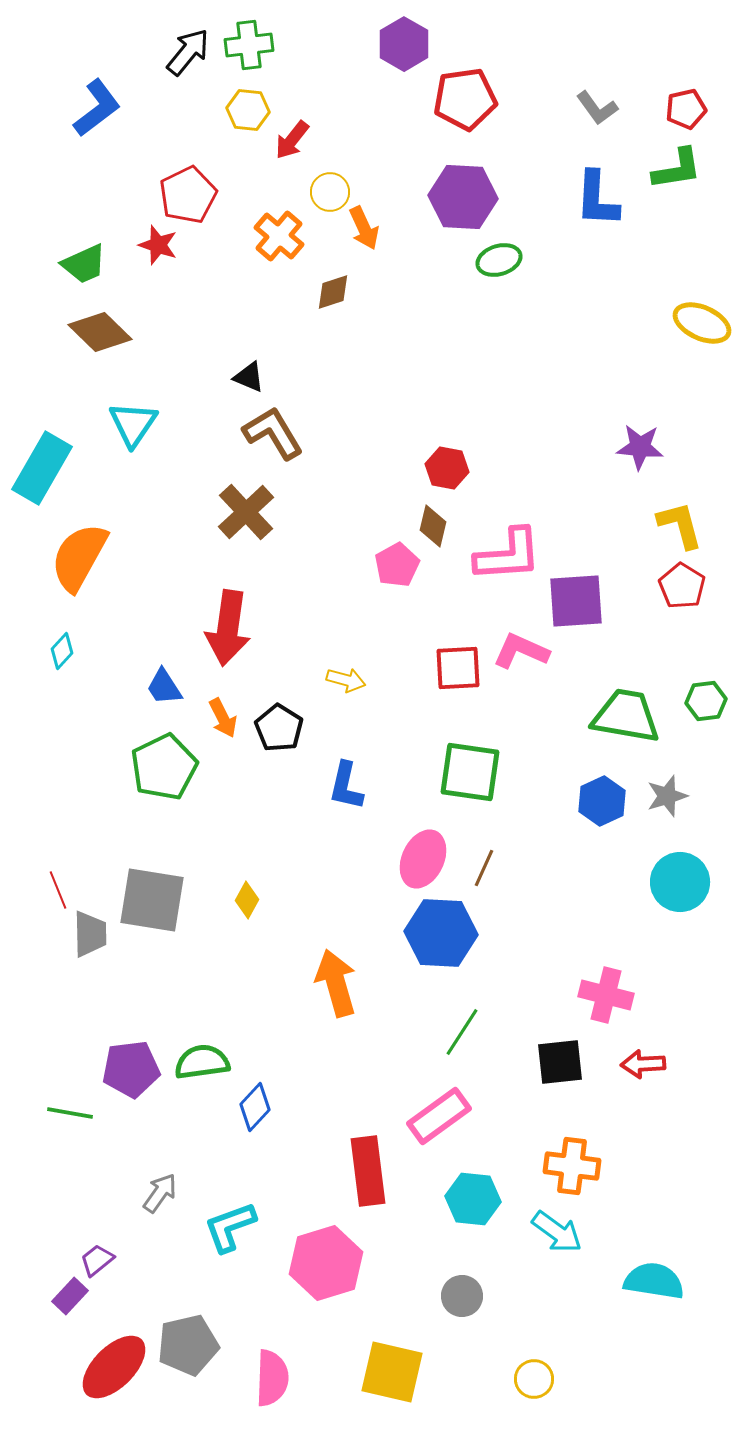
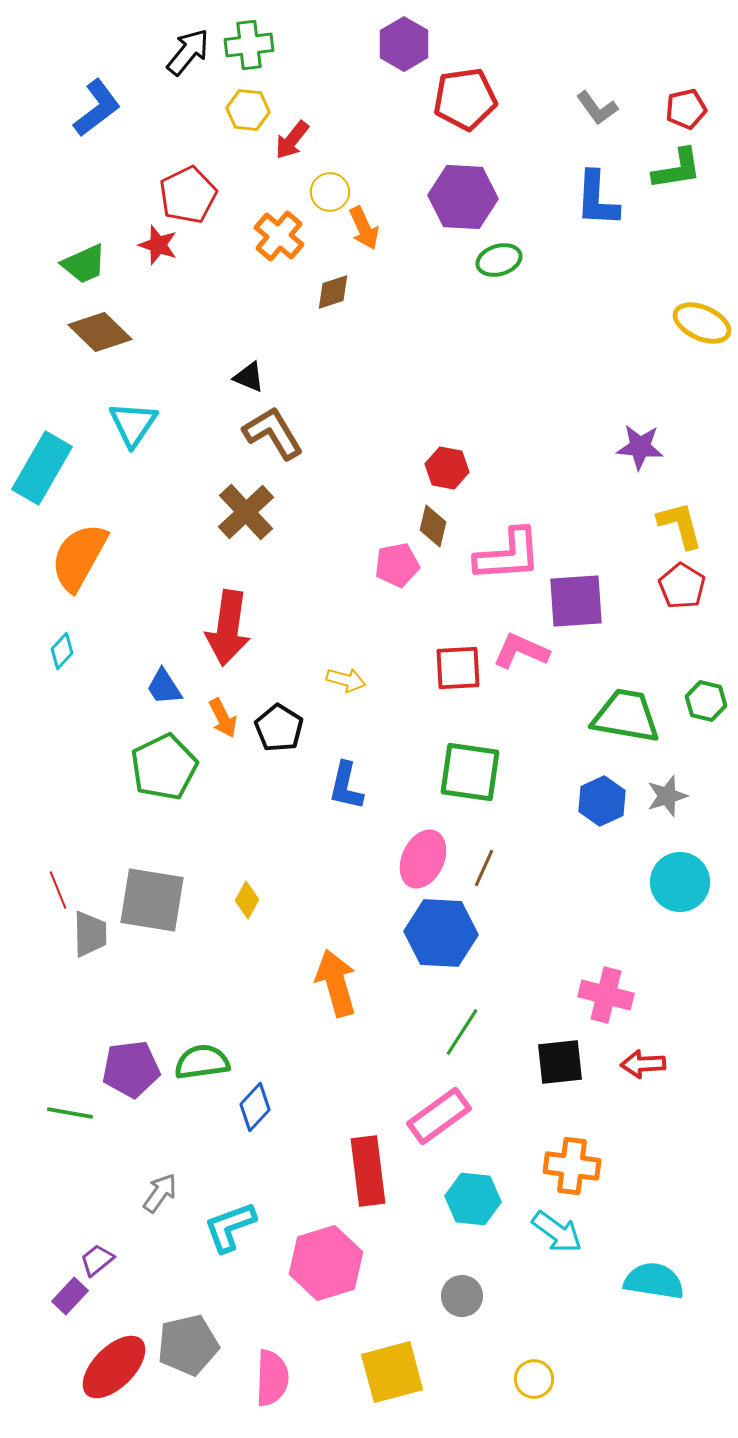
pink pentagon at (397, 565): rotated 18 degrees clockwise
green hexagon at (706, 701): rotated 21 degrees clockwise
yellow square at (392, 1372): rotated 28 degrees counterclockwise
